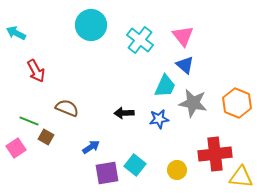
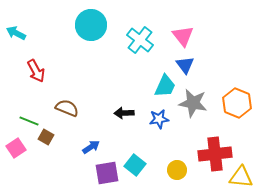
blue triangle: rotated 12 degrees clockwise
